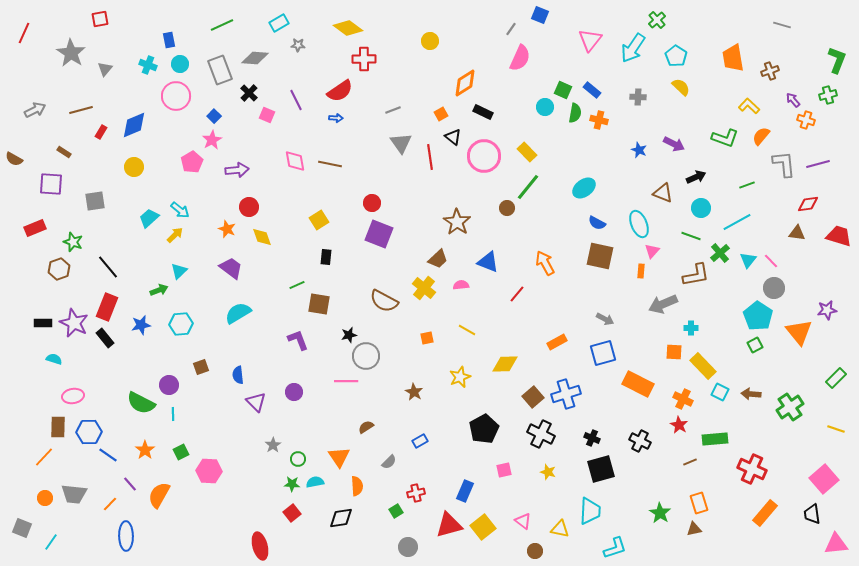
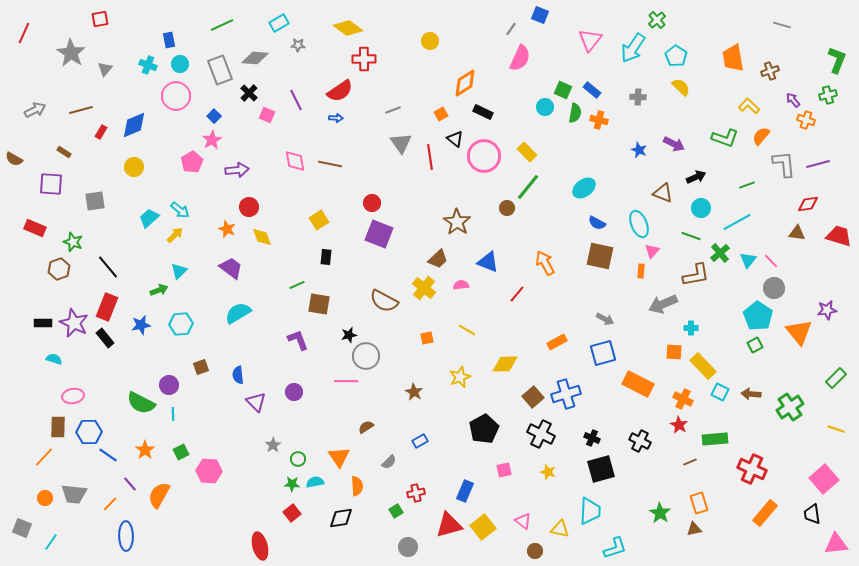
black triangle at (453, 137): moved 2 px right, 2 px down
red rectangle at (35, 228): rotated 45 degrees clockwise
